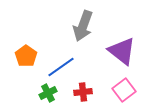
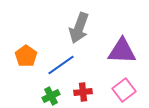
gray arrow: moved 4 px left, 2 px down
purple triangle: rotated 36 degrees counterclockwise
blue line: moved 2 px up
green cross: moved 3 px right, 3 px down
